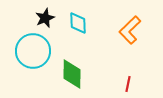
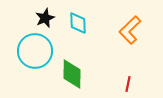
cyan circle: moved 2 px right
